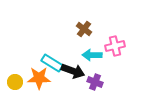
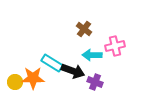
orange star: moved 6 px left
